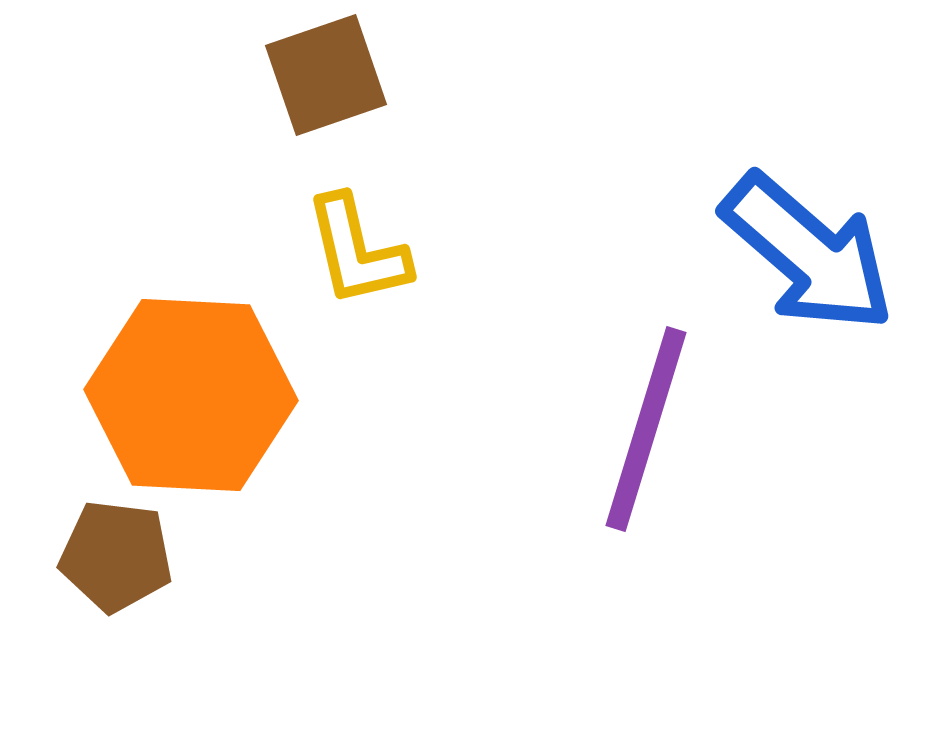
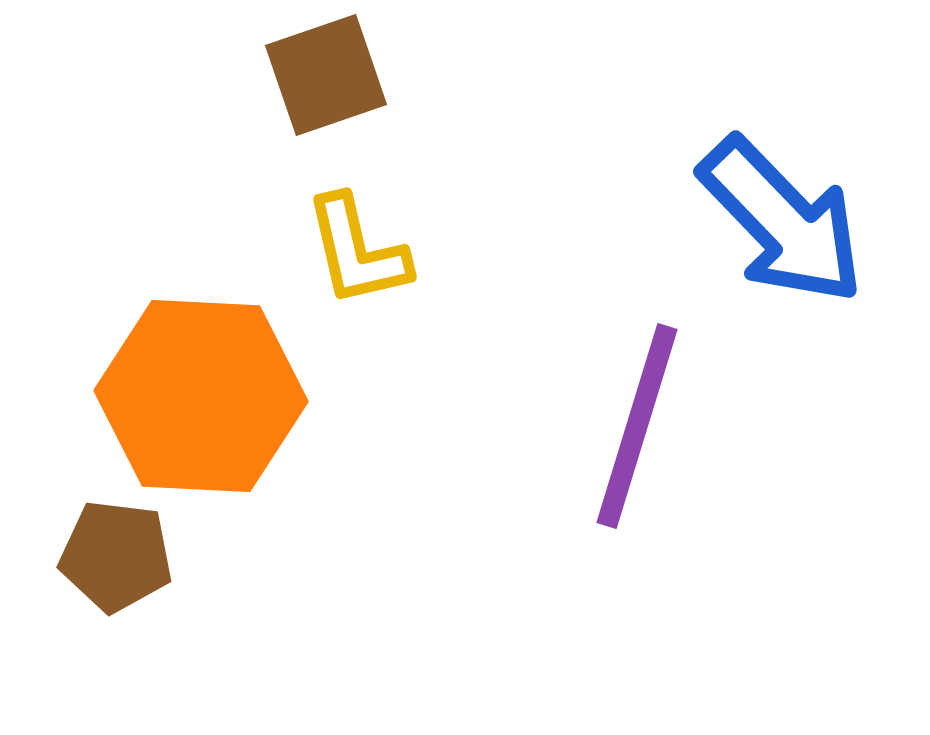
blue arrow: moved 26 px left, 32 px up; rotated 5 degrees clockwise
orange hexagon: moved 10 px right, 1 px down
purple line: moved 9 px left, 3 px up
